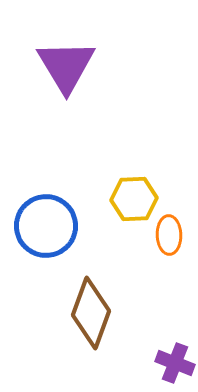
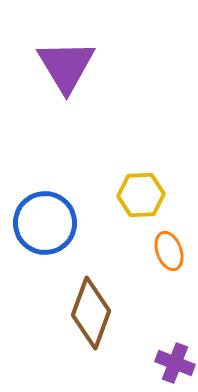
yellow hexagon: moved 7 px right, 4 px up
blue circle: moved 1 px left, 3 px up
orange ellipse: moved 16 px down; rotated 18 degrees counterclockwise
